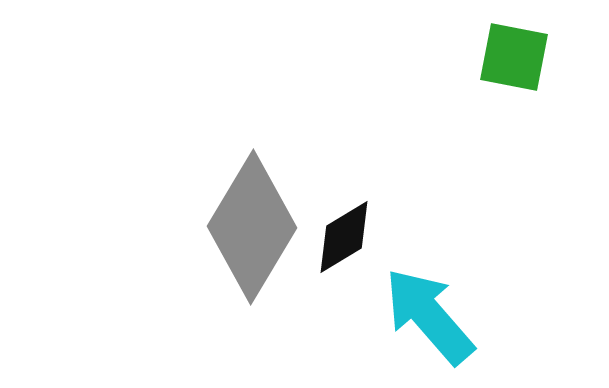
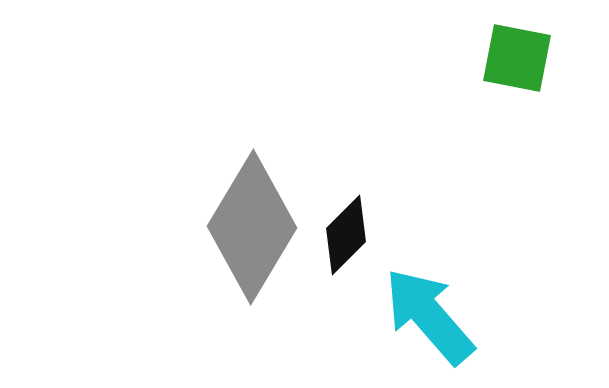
green square: moved 3 px right, 1 px down
black diamond: moved 2 px right, 2 px up; rotated 14 degrees counterclockwise
